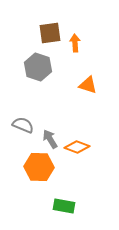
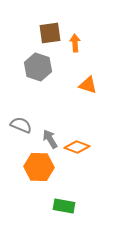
gray semicircle: moved 2 px left
